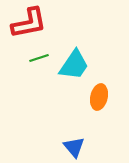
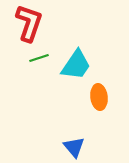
red L-shape: rotated 60 degrees counterclockwise
cyan trapezoid: moved 2 px right
orange ellipse: rotated 20 degrees counterclockwise
